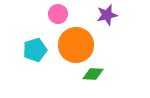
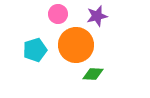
purple star: moved 10 px left, 1 px down
